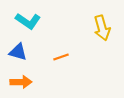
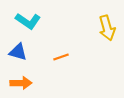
yellow arrow: moved 5 px right
orange arrow: moved 1 px down
